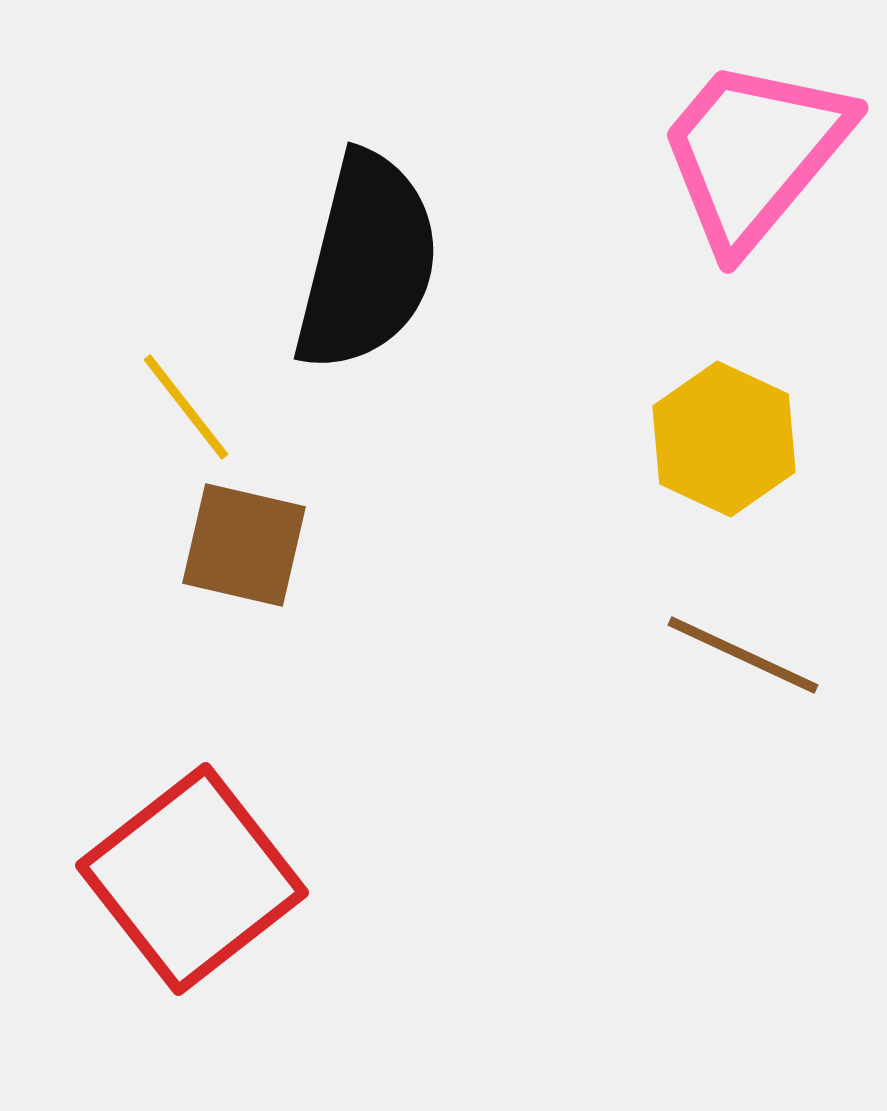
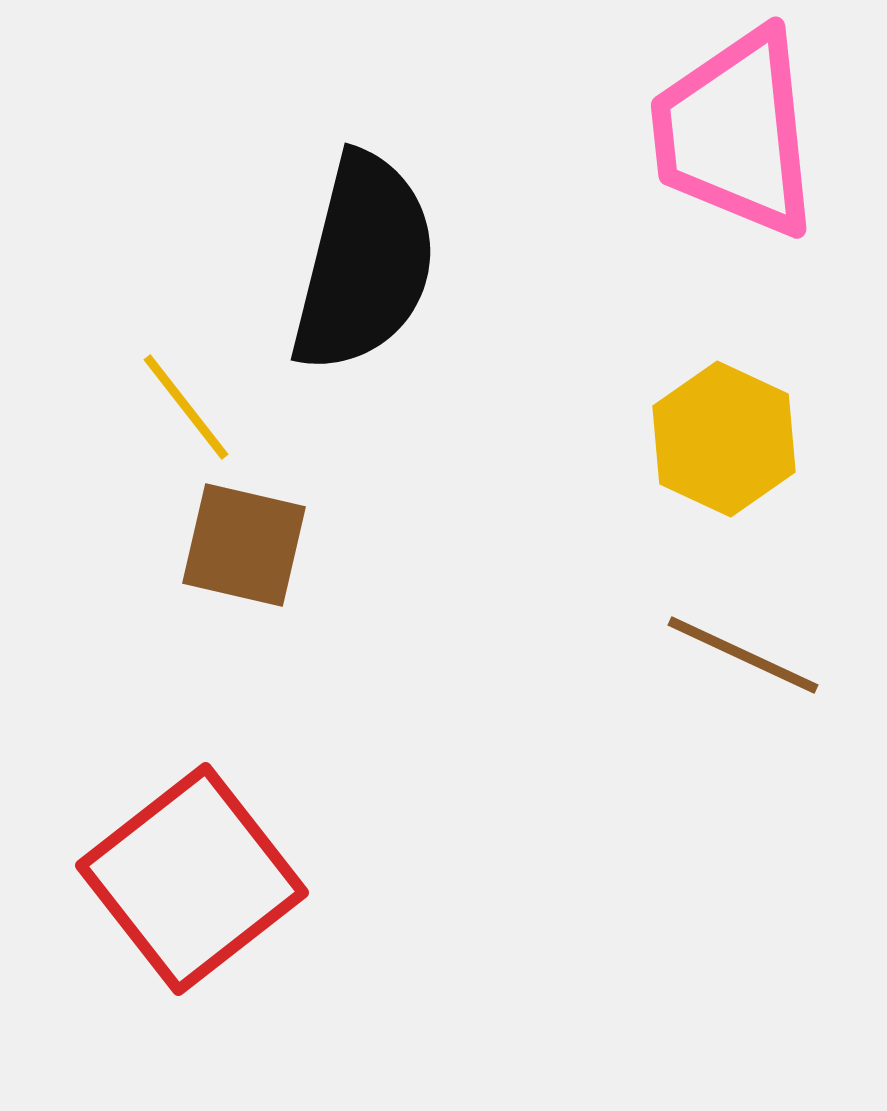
pink trapezoid: moved 19 px left, 20 px up; rotated 46 degrees counterclockwise
black semicircle: moved 3 px left, 1 px down
